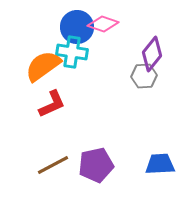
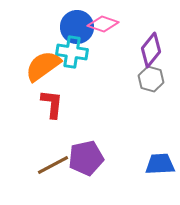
purple diamond: moved 1 px left, 4 px up
gray hexagon: moved 7 px right, 3 px down; rotated 20 degrees clockwise
red L-shape: rotated 60 degrees counterclockwise
purple pentagon: moved 10 px left, 7 px up
